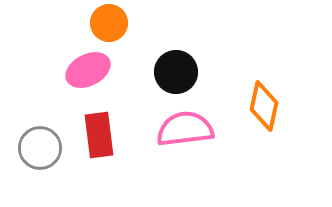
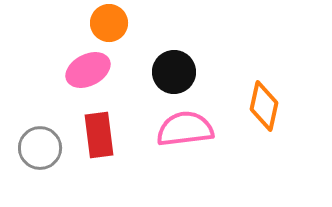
black circle: moved 2 px left
